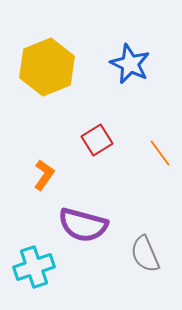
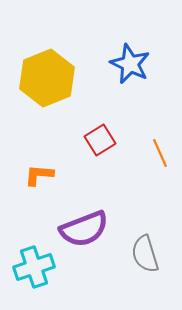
yellow hexagon: moved 11 px down
red square: moved 3 px right
orange line: rotated 12 degrees clockwise
orange L-shape: moved 5 px left; rotated 120 degrees counterclockwise
purple semicircle: moved 1 px right, 4 px down; rotated 36 degrees counterclockwise
gray semicircle: rotated 6 degrees clockwise
